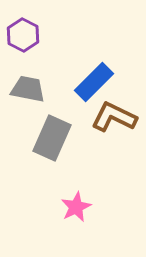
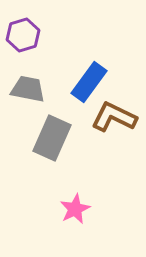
purple hexagon: rotated 16 degrees clockwise
blue rectangle: moved 5 px left; rotated 9 degrees counterclockwise
pink star: moved 1 px left, 2 px down
